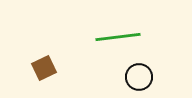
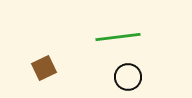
black circle: moved 11 px left
